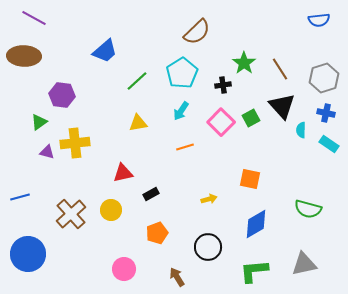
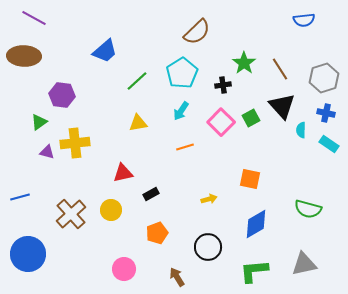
blue semicircle: moved 15 px left
